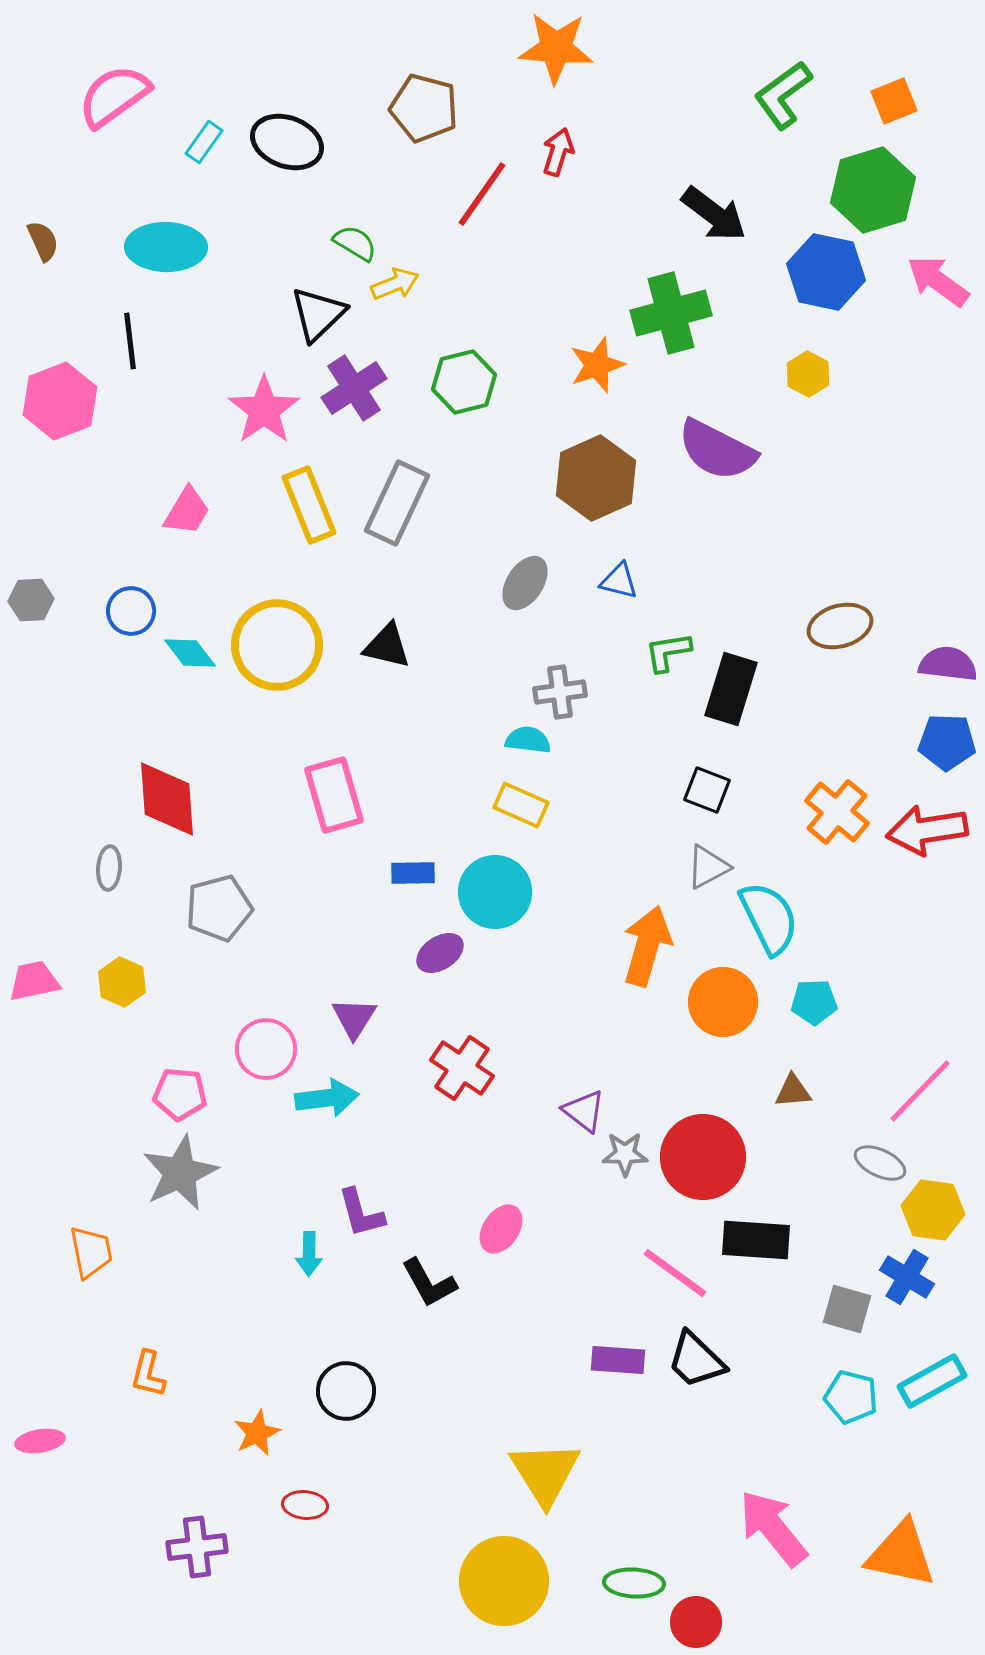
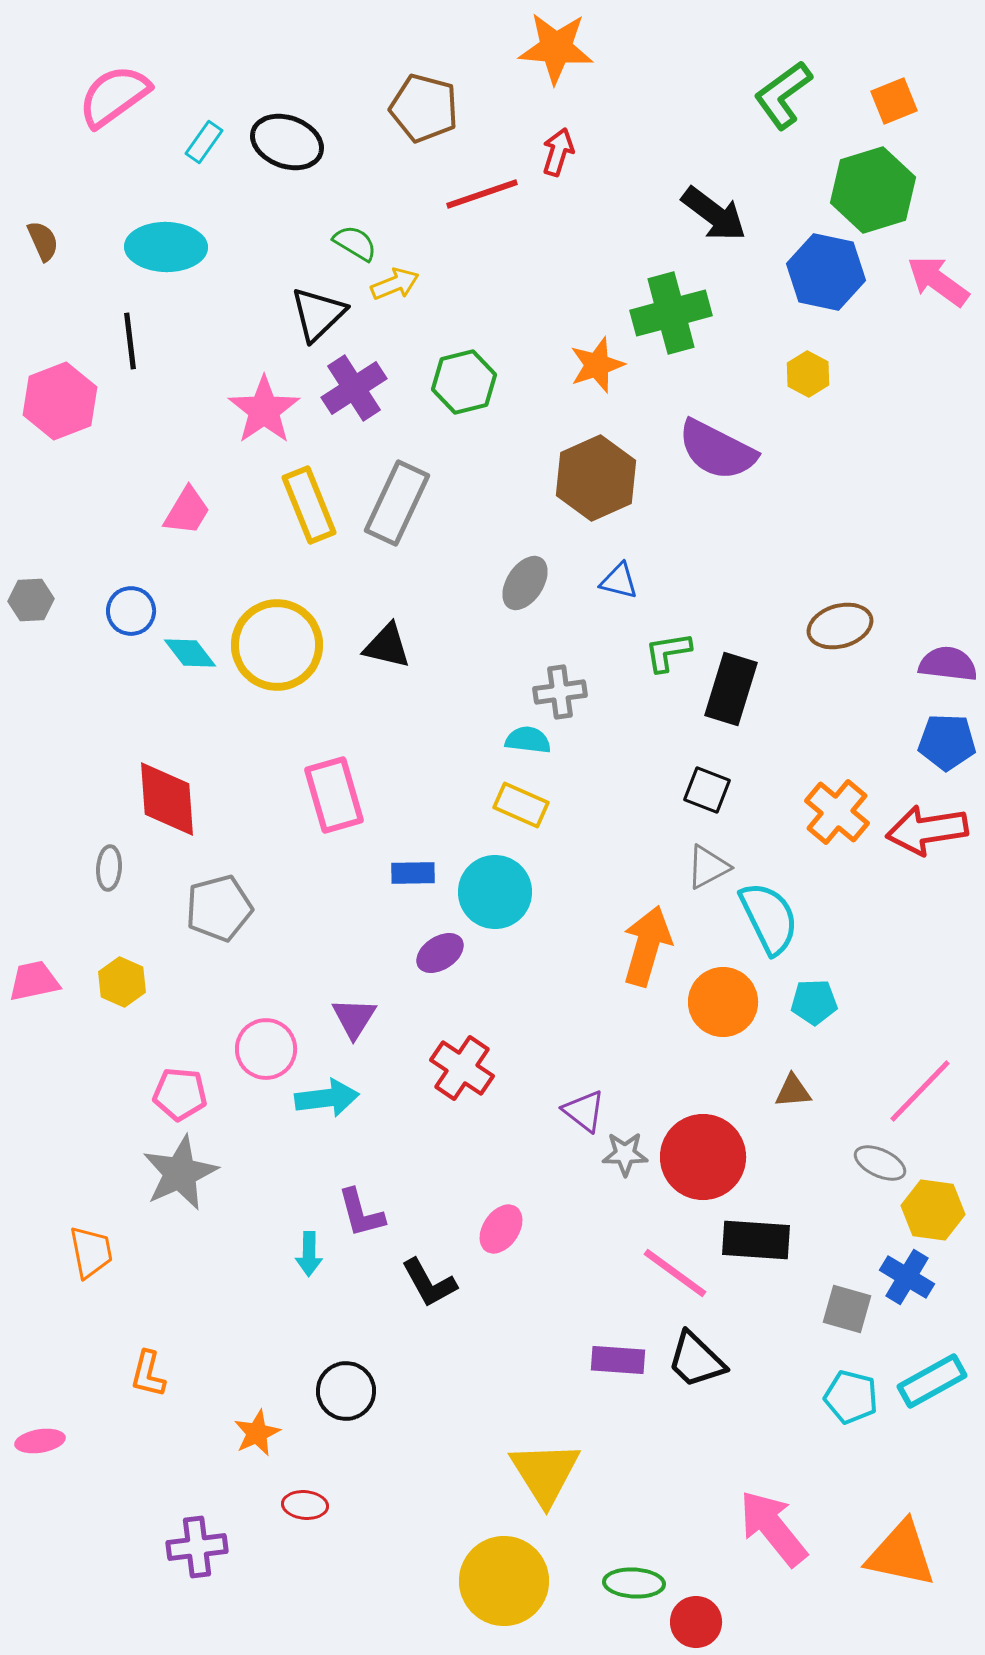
red line at (482, 194): rotated 36 degrees clockwise
